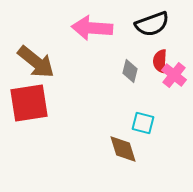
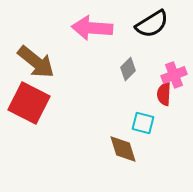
black semicircle: rotated 12 degrees counterclockwise
red semicircle: moved 4 px right, 33 px down
gray diamond: moved 2 px left, 2 px up; rotated 30 degrees clockwise
pink cross: rotated 30 degrees clockwise
red square: rotated 36 degrees clockwise
